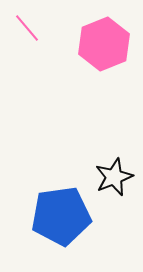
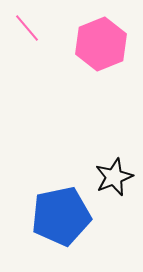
pink hexagon: moved 3 px left
blue pentagon: rotated 4 degrees counterclockwise
